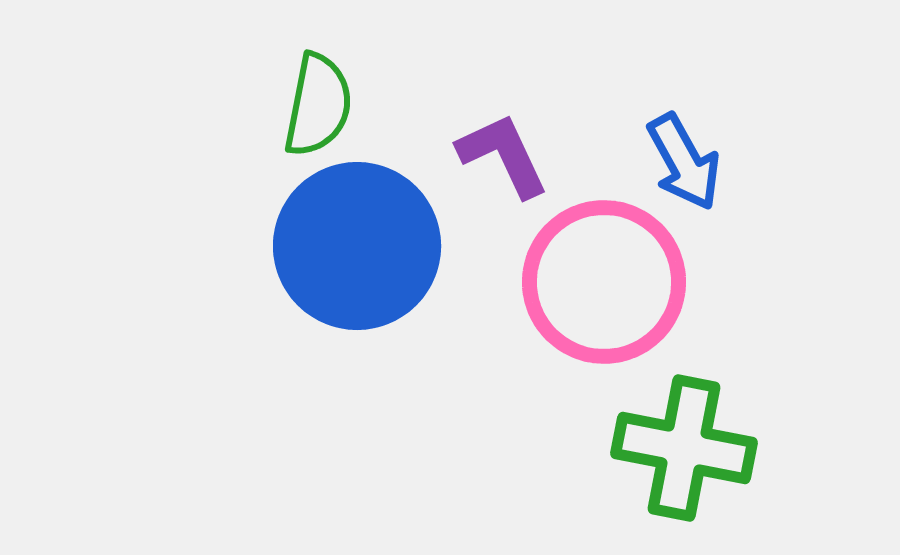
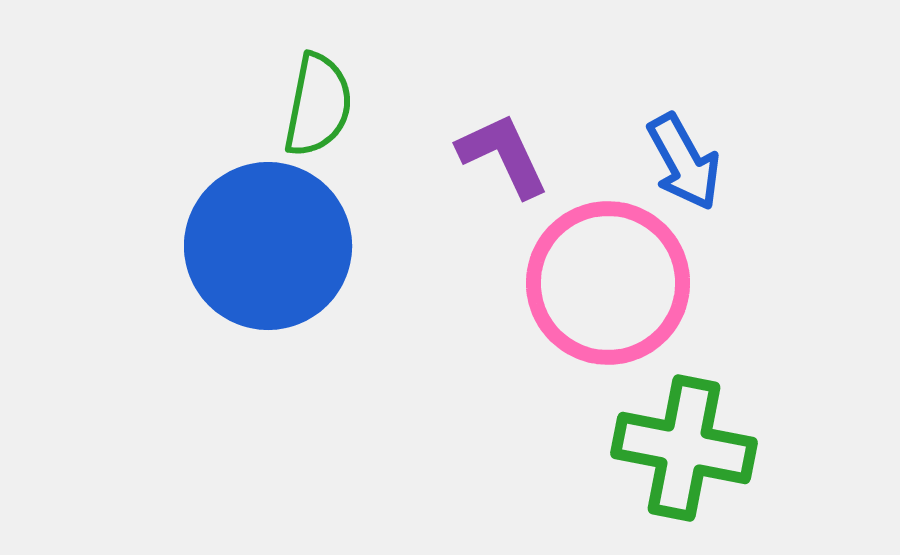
blue circle: moved 89 px left
pink circle: moved 4 px right, 1 px down
